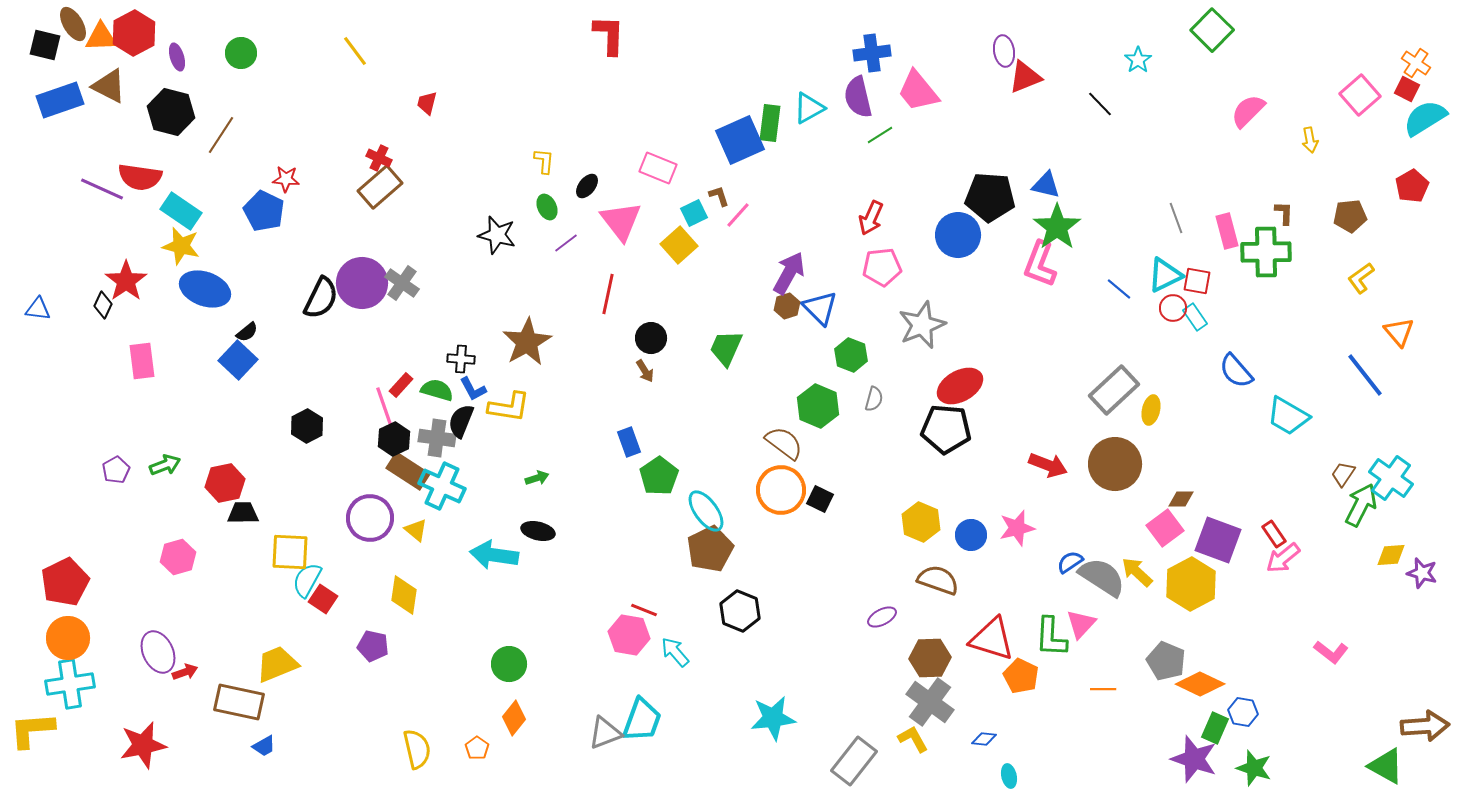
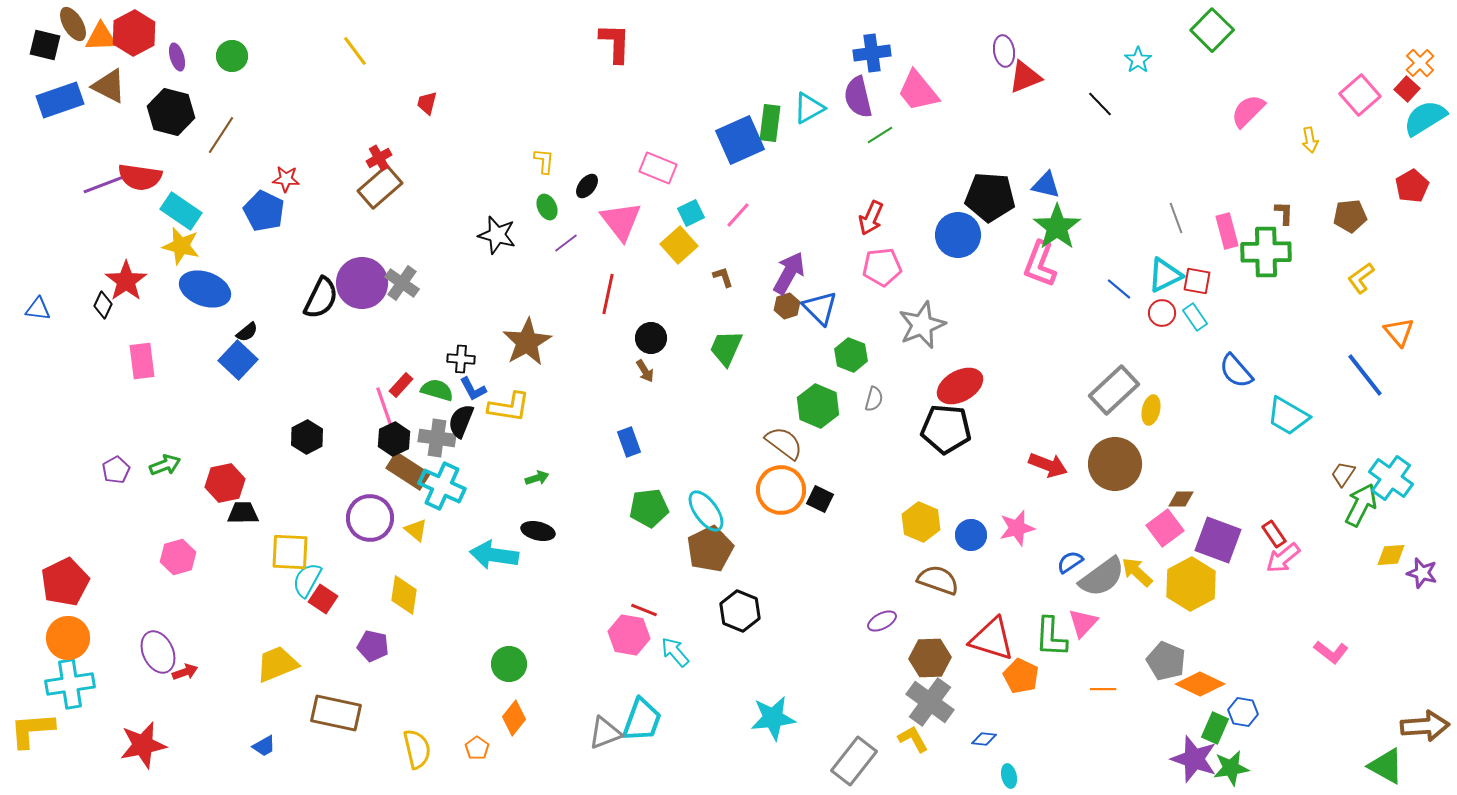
red L-shape at (609, 35): moved 6 px right, 8 px down
green circle at (241, 53): moved 9 px left, 3 px down
orange cross at (1416, 63): moved 4 px right; rotated 12 degrees clockwise
red square at (1407, 89): rotated 15 degrees clockwise
red cross at (379, 158): rotated 35 degrees clockwise
purple line at (102, 189): moved 3 px right, 5 px up; rotated 45 degrees counterclockwise
brown L-shape at (719, 196): moved 4 px right, 81 px down
cyan square at (694, 213): moved 3 px left
red circle at (1173, 308): moved 11 px left, 5 px down
black hexagon at (307, 426): moved 11 px down
green pentagon at (659, 476): moved 10 px left, 32 px down; rotated 27 degrees clockwise
gray semicircle at (1102, 577): rotated 111 degrees clockwise
purple ellipse at (882, 617): moved 4 px down
pink triangle at (1081, 624): moved 2 px right, 1 px up
brown rectangle at (239, 702): moved 97 px right, 11 px down
green star at (1254, 768): moved 23 px left; rotated 27 degrees counterclockwise
